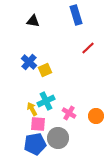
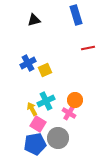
black triangle: moved 1 px right, 1 px up; rotated 24 degrees counterclockwise
red line: rotated 32 degrees clockwise
blue cross: moved 1 px left, 1 px down; rotated 21 degrees clockwise
orange circle: moved 21 px left, 16 px up
pink square: rotated 28 degrees clockwise
